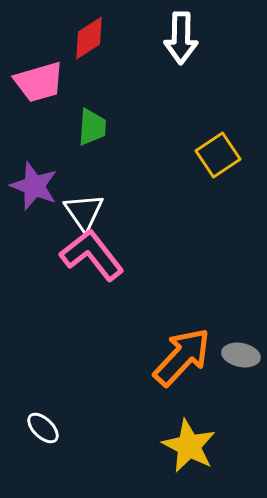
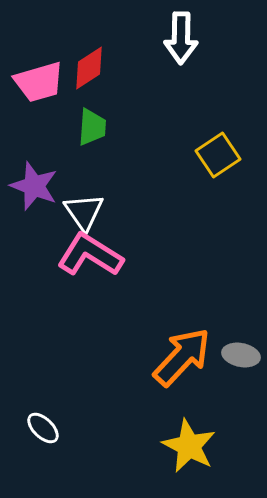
red diamond: moved 30 px down
pink L-shape: moved 2 px left; rotated 20 degrees counterclockwise
